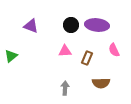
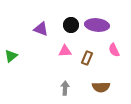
purple triangle: moved 10 px right, 3 px down
brown semicircle: moved 4 px down
